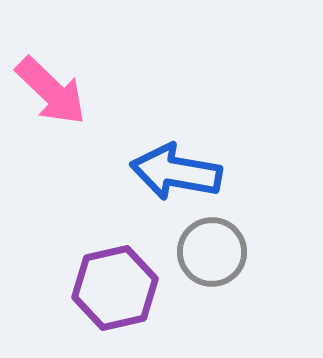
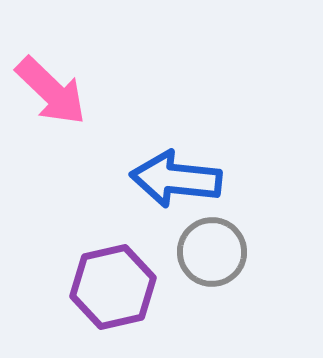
blue arrow: moved 7 px down; rotated 4 degrees counterclockwise
purple hexagon: moved 2 px left, 1 px up
